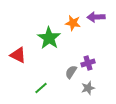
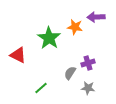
orange star: moved 2 px right, 4 px down
gray semicircle: moved 1 px left, 1 px down
gray star: rotated 24 degrees clockwise
